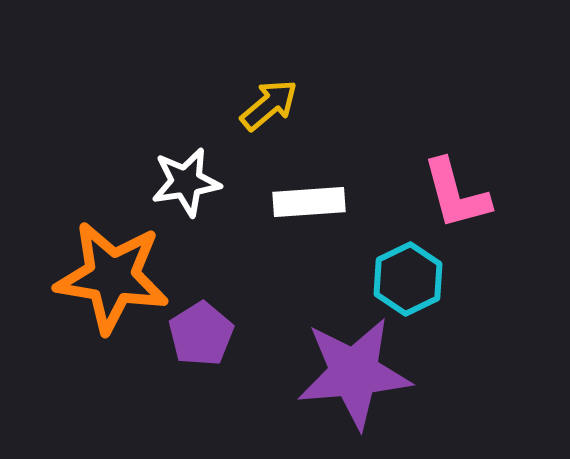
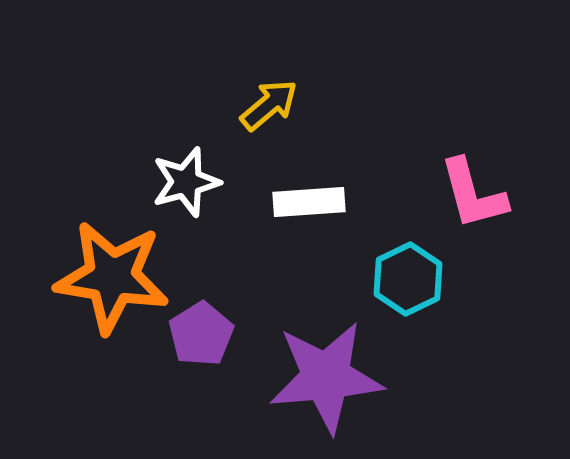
white star: rotated 6 degrees counterclockwise
pink L-shape: moved 17 px right
purple star: moved 28 px left, 4 px down
